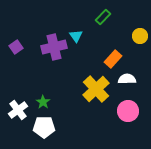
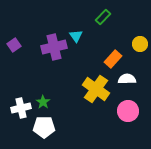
yellow circle: moved 8 px down
purple square: moved 2 px left, 2 px up
yellow cross: rotated 12 degrees counterclockwise
white cross: moved 3 px right, 2 px up; rotated 24 degrees clockwise
